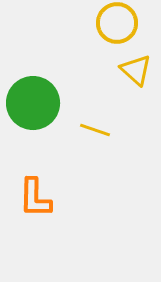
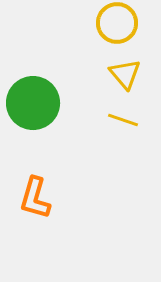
yellow triangle: moved 11 px left, 4 px down; rotated 8 degrees clockwise
yellow line: moved 28 px right, 10 px up
orange L-shape: rotated 15 degrees clockwise
